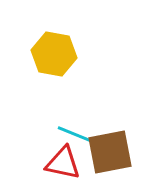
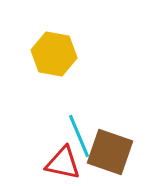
cyan line: rotated 45 degrees clockwise
brown square: rotated 30 degrees clockwise
